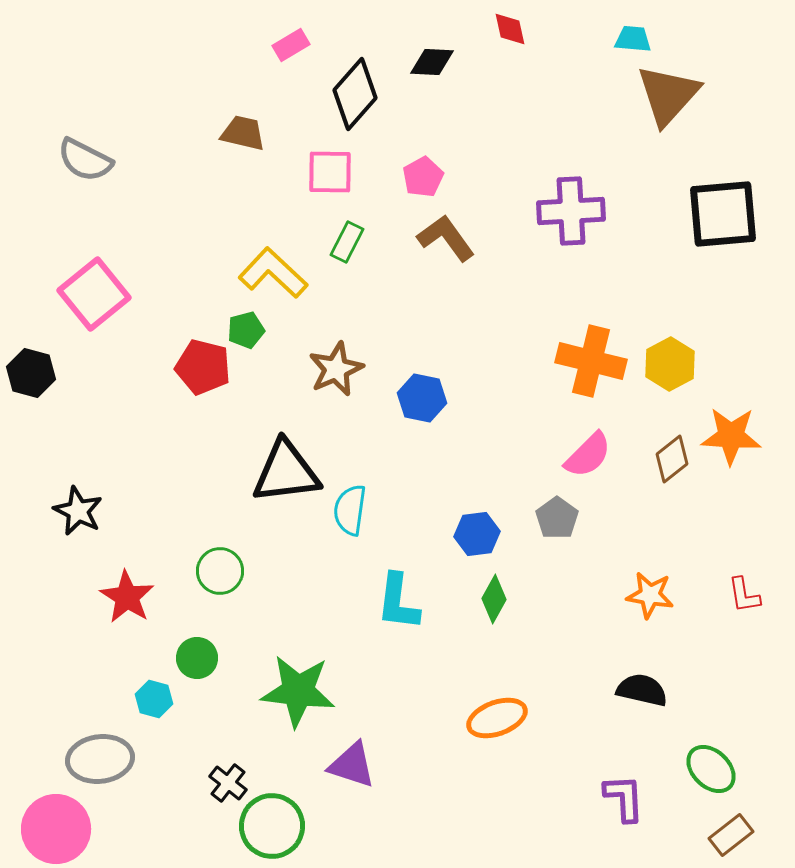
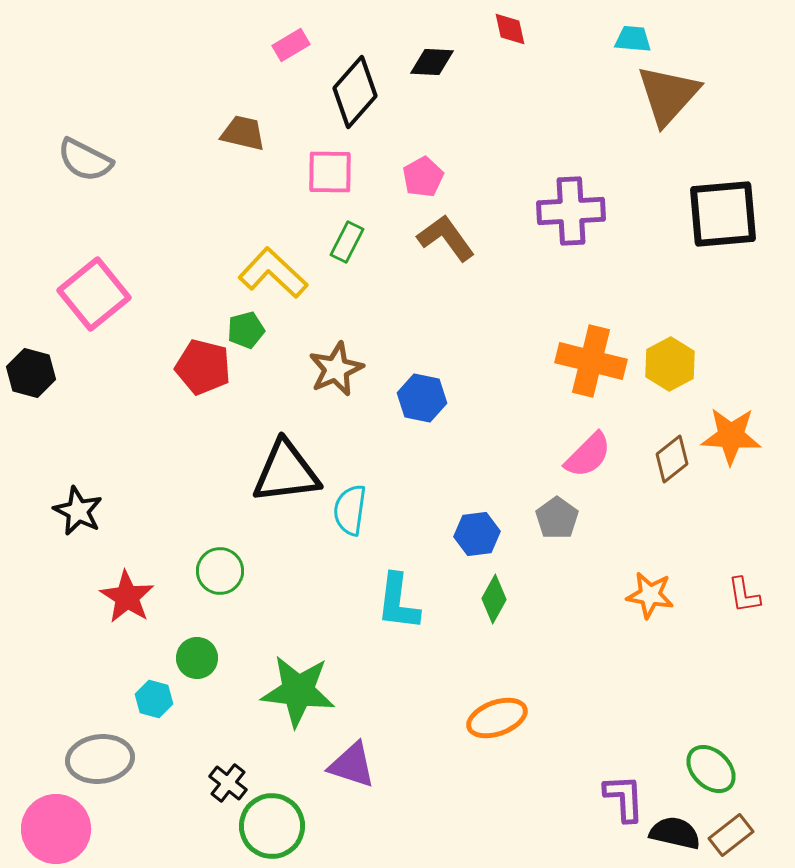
black diamond at (355, 94): moved 2 px up
black semicircle at (642, 690): moved 33 px right, 143 px down
